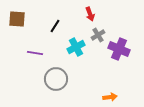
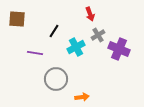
black line: moved 1 px left, 5 px down
orange arrow: moved 28 px left
